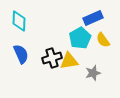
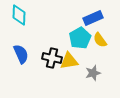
cyan diamond: moved 6 px up
yellow semicircle: moved 3 px left
black cross: rotated 30 degrees clockwise
